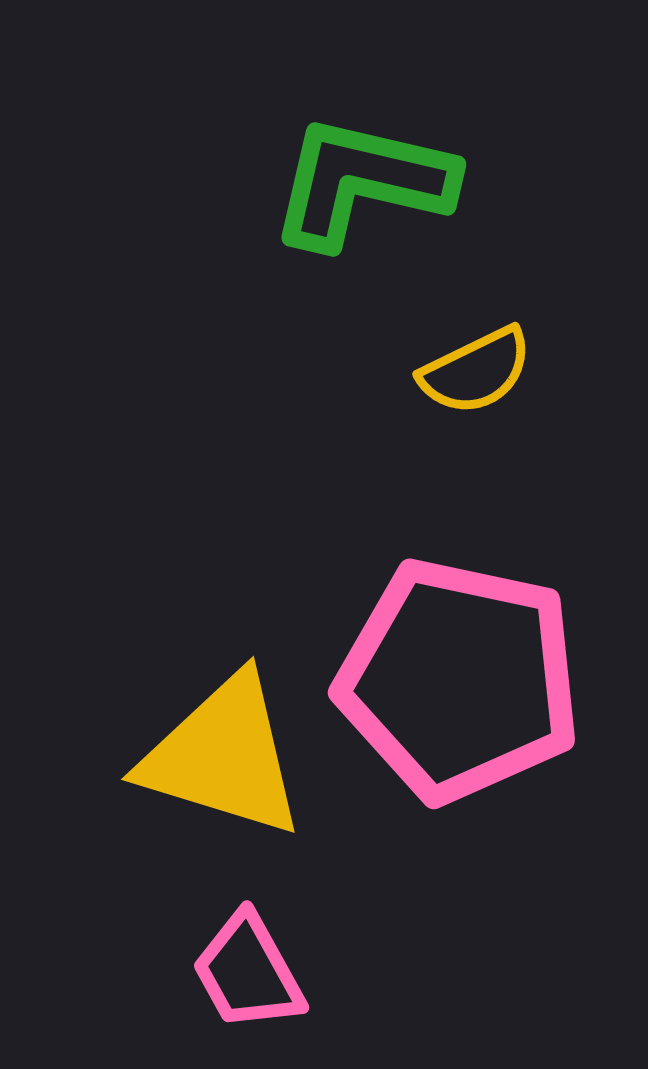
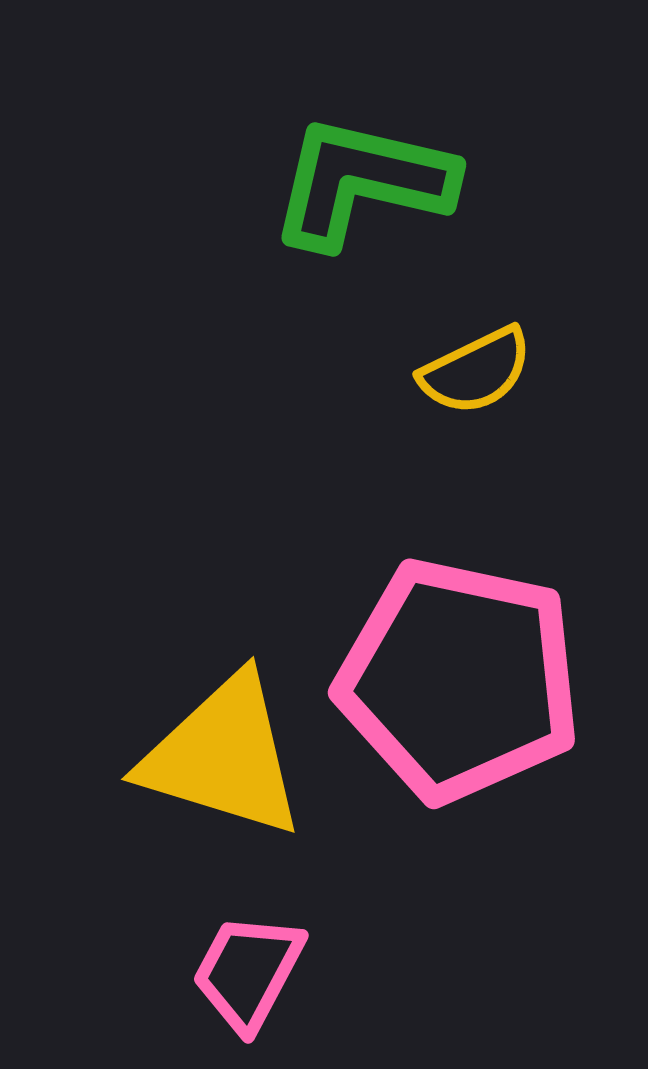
pink trapezoid: rotated 57 degrees clockwise
